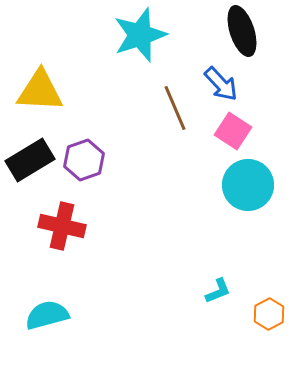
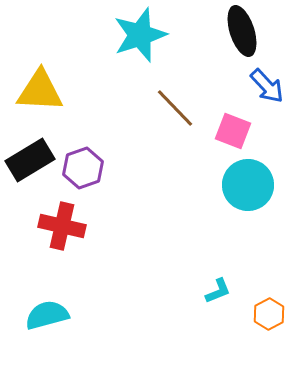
blue arrow: moved 46 px right, 2 px down
brown line: rotated 21 degrees counterclockwise
pink square: rotated 12 degrees counterclockwise
purple hexagon: moved 1 px left, 8 px down
